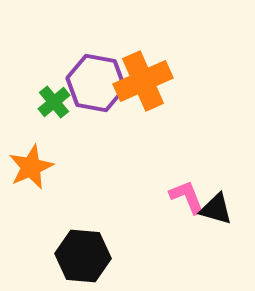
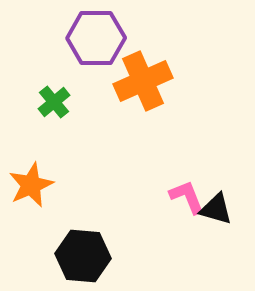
purple hexagon: moved 45 px up; rotated 10 degrees counterclockwise
orange star: moved 18 px down
